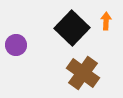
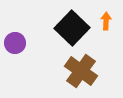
purple circle: moved 1 px left, 2 px up
brown cross: moved 2 px left, 2 px up
